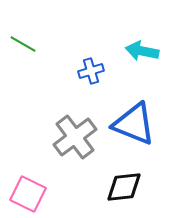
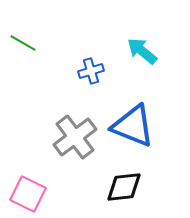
green line: moved 1 px up
cyan arrow: rotated 28 degrees clockwise
blue triangle: moved 1 px left, 2 px down
